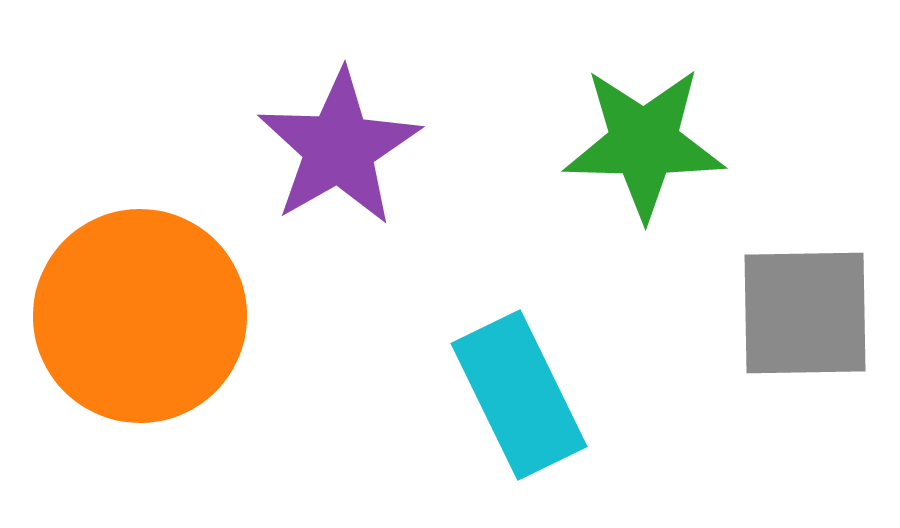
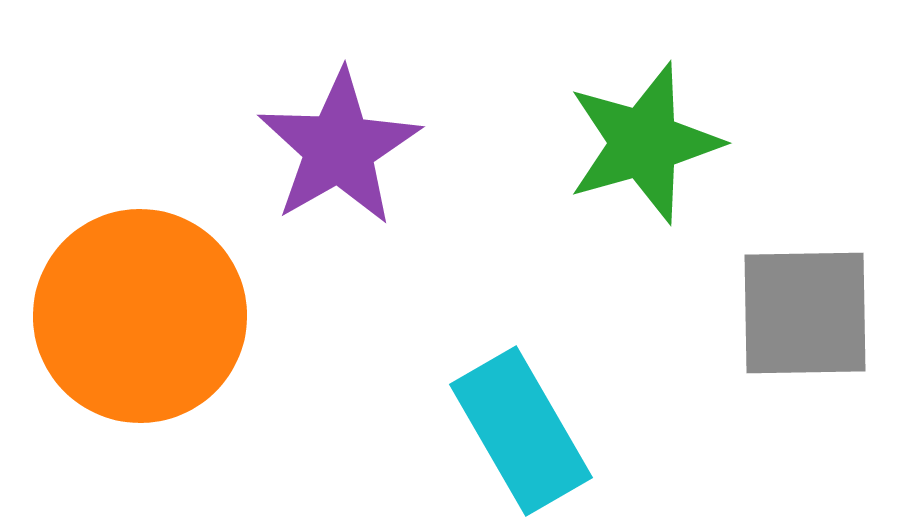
green star: rotated 17 degrees counterclockwise
cyan rectangle: moved 2 px right, 36 px down; rotated 4 degrees counterclockwise
